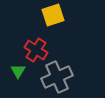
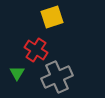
yellow square: moved 1 px left, 2 px down
green triangle: moved 1 px left, 2 px down
